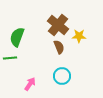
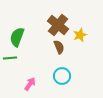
yellow star: moved 1 px right, 1 px up; rotated 24 degrees counterclockwise
